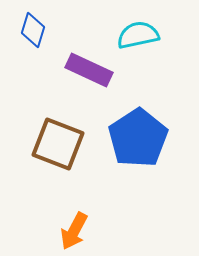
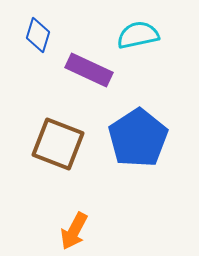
blue diamond: moved 5 px right, 5 px down
